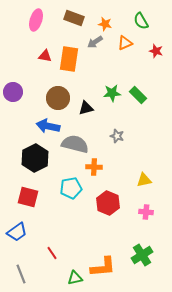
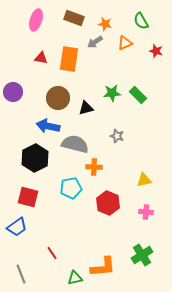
red triangle: moved 4 px left, 2 px down
blue trapezoid: moved 5 px up
